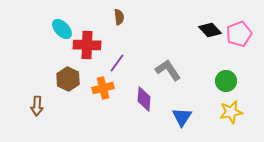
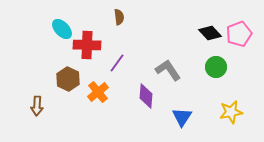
black diamond: moved 3 px down
green circle: moved 10 px left, 14 px up
orange cross: moved 5 px left, 4 px down; rotated 25 degrees counterclockwise
purple diamond: moved 2 px right, 3 px up
